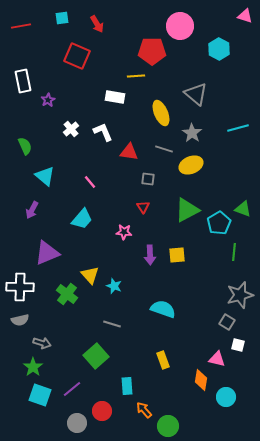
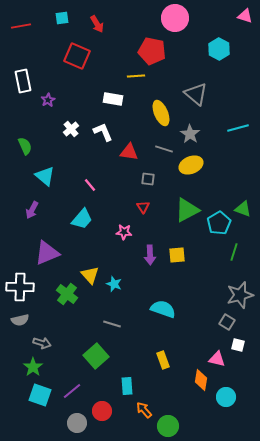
pink circle at (180, 26): moved 5 px left, 8 px up
red pentagon at (152, 51): rotated 12 degrees clockwise
white rectangle at (115, 97): moved 2 px left, 2 px down
gray star at (192, 133): moved 2 px left, 1 px down
pink line at (90, 182): moved 3 px down
green line at (234, 252): rotated 12 degrees clockwise
cyan star at (114, 286): moved 2 px up
purple line at (72, 389): moved 2 px down
